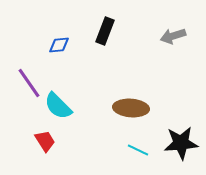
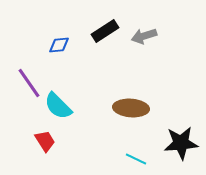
black rectangle: rotated 36 degrees clockwise
gray arrow: moved 29 px left
cyan line: moved 2 px left, 9 px down
